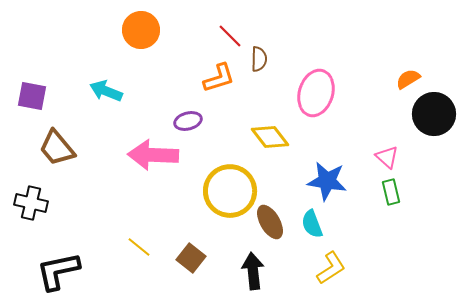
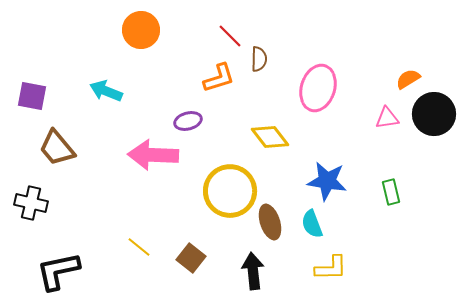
pink ellipse: moved 2 px right, 5 px up
pink triangle: moved 39 px up; rotated 50 degrees counterclockwise
brown ellipse: rotated 12 degrees clockwise
yellow L-shape: rotated 32 degrees clockwise
